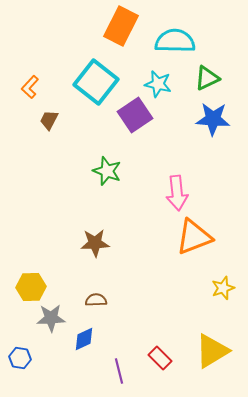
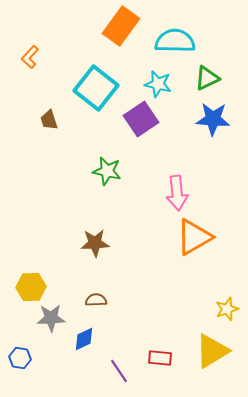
orange rectangle: rotated 9 degrees clockwise
cyan square: moved 6 px down
orange L-shape: moved 30 px up
purple square: moved 6 px right, 4 px down
brown trapezoid: rotated 45 degrees counterclockwise
green star: rotated 8 degrees counterclockwise
orange triangle: rotated 9 degrees counterclockwise
yellow star: moved 4 px right, 21 px down
red rectangle: rotated 40 degrees counterclockwise
purple line: rotated 20 degrees counterclockwise
